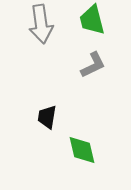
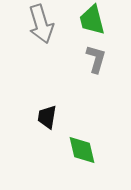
gray arrow: rotated 9 degrees counterclockwise
gray L-shape: moved 3 px right, 6 px up; rotated 48 degrees counterclockwise
